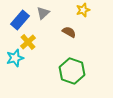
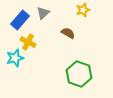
brown semicircle: moved 1 px left, 1 px down
yellow cross: rotated 21 degrees counterclockwise
green hexagon: moved 7 px right, 3 px down
